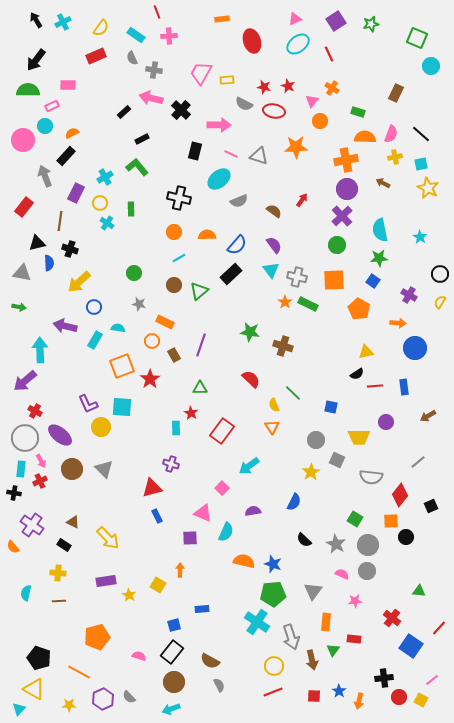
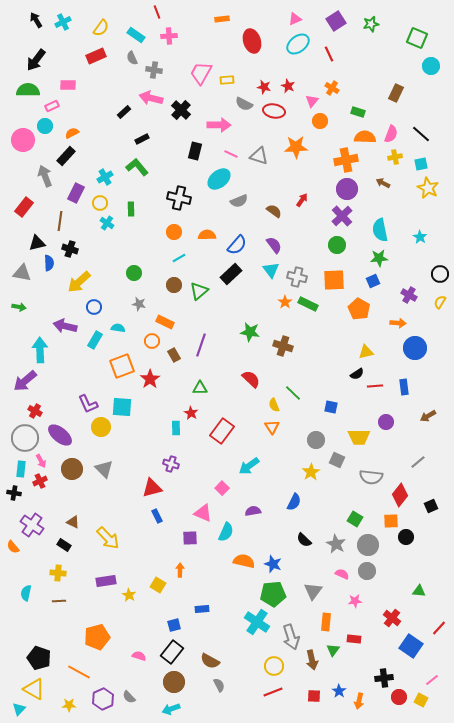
blue square at (373, 281): rotated 32 degrees clockwise
